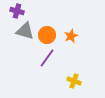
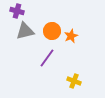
gray triangle: rotated 30 degrees counterclockwise
orange circle: moved 5 px right, 4 px up
